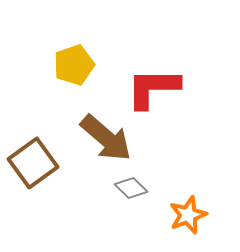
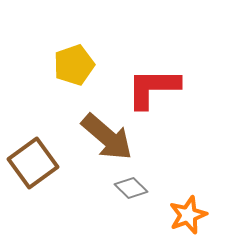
brown arrow: moved 1 px right, 1 px up
